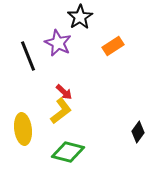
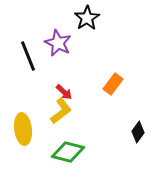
black star: moved 7 px right, 1 px down
orange rectangle: moved 38 px down; rotated 20 degrees counterclockwise
